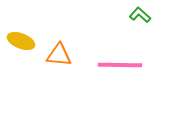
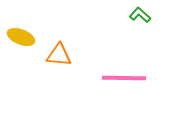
yellow ellipse: moved 4 px up
pink line: moved 4 px right, 13 px down
